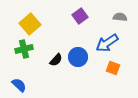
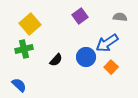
blue circle: moved 8 px right
orange square: moved 2 px left, 1 px up; rotated 24 degrees clockwise
